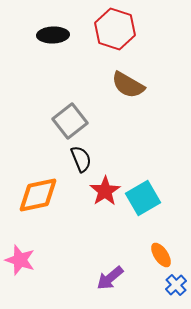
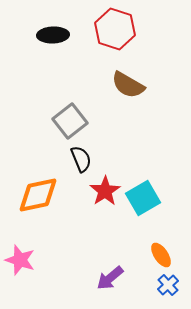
blue cross: moved 8 px left
